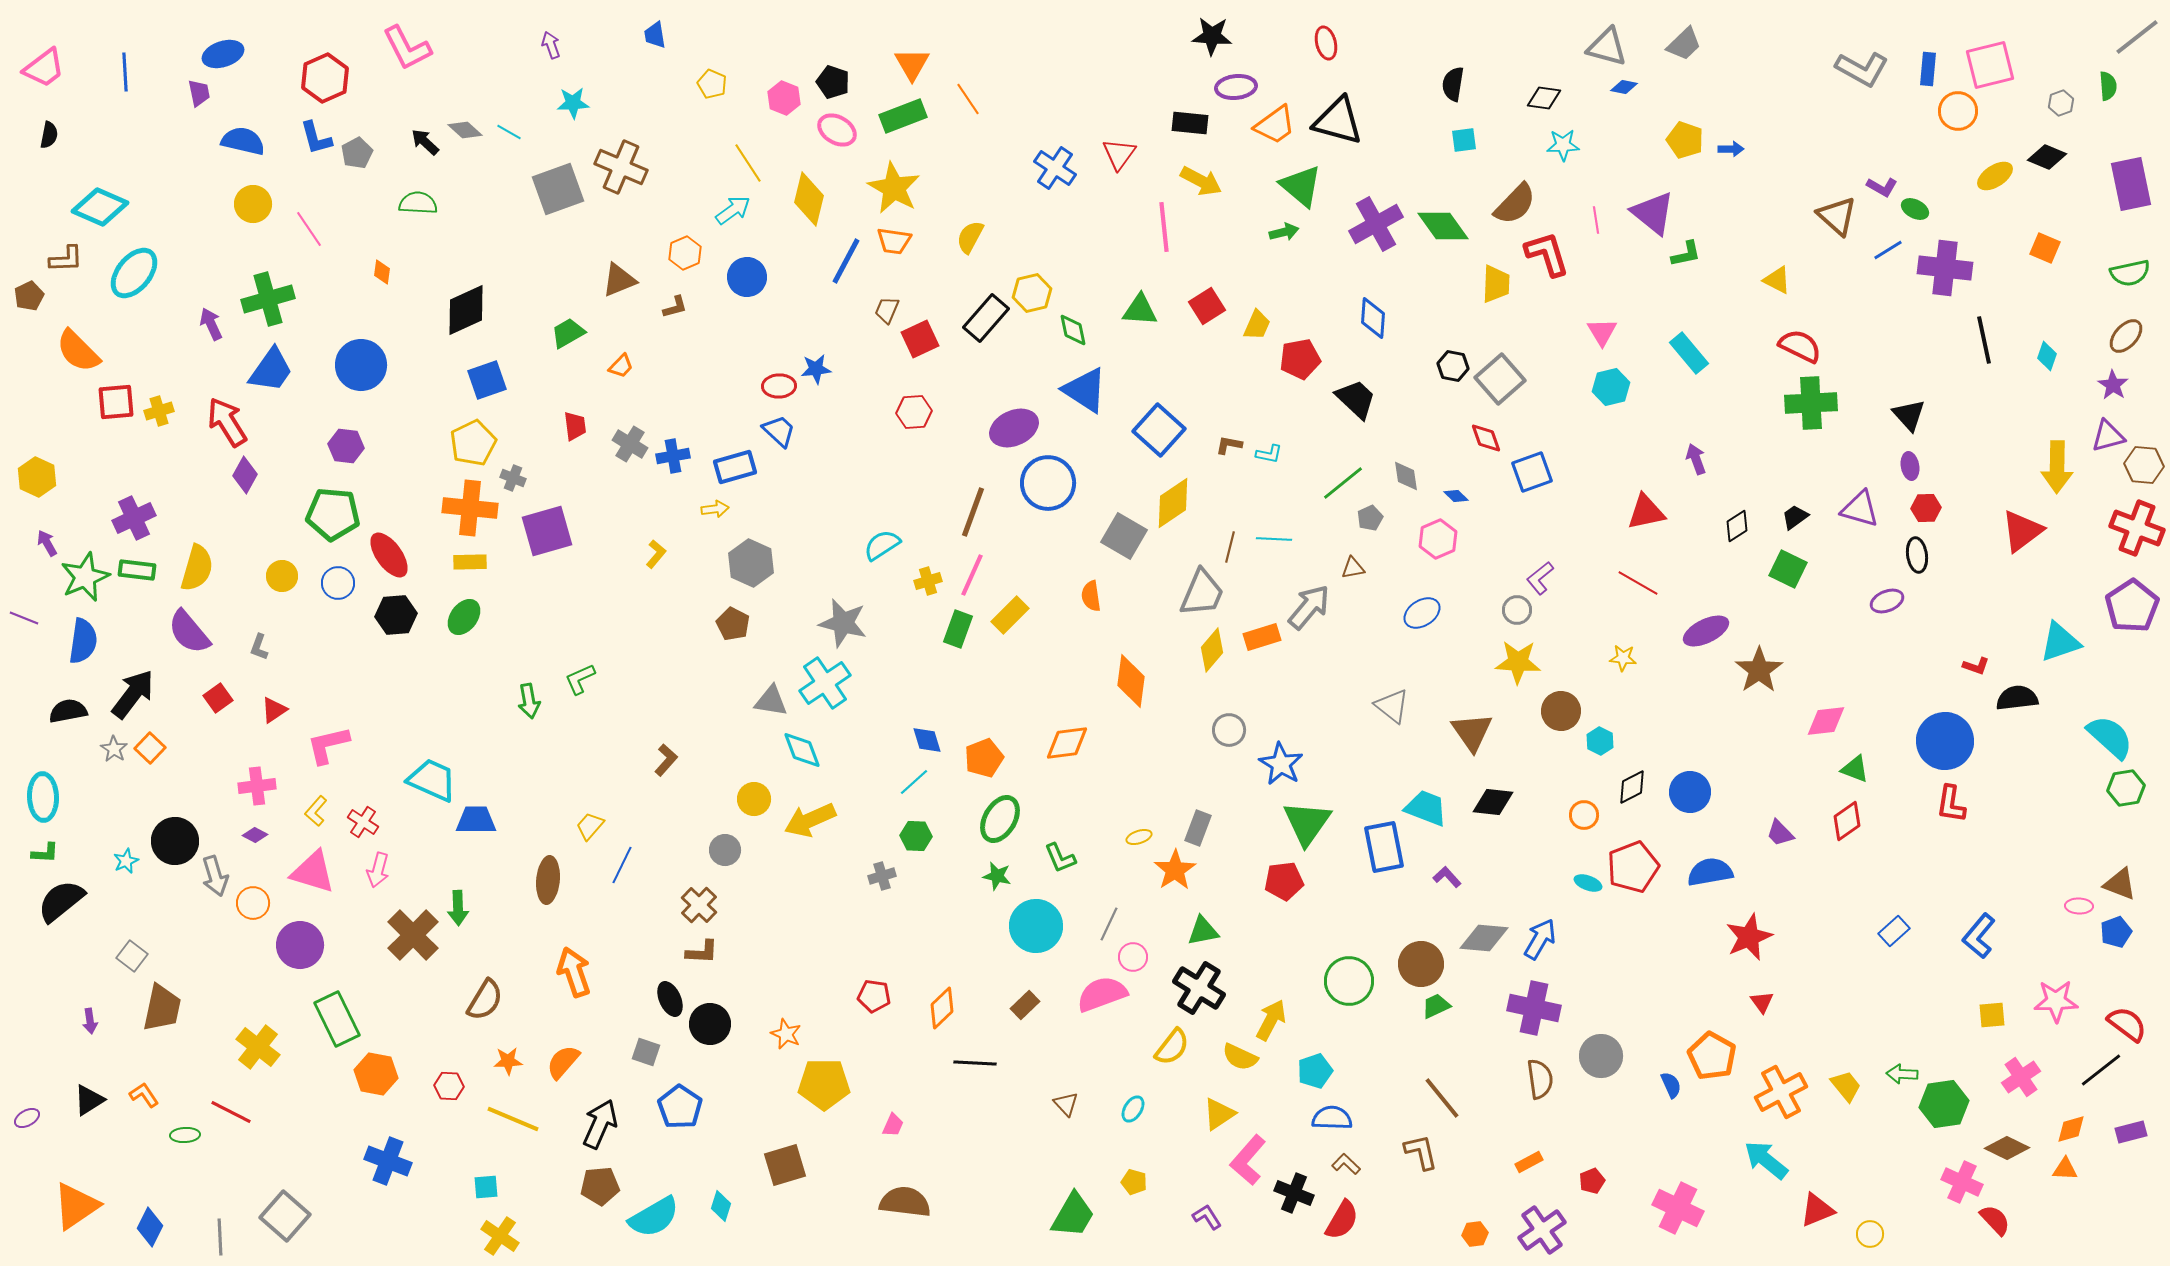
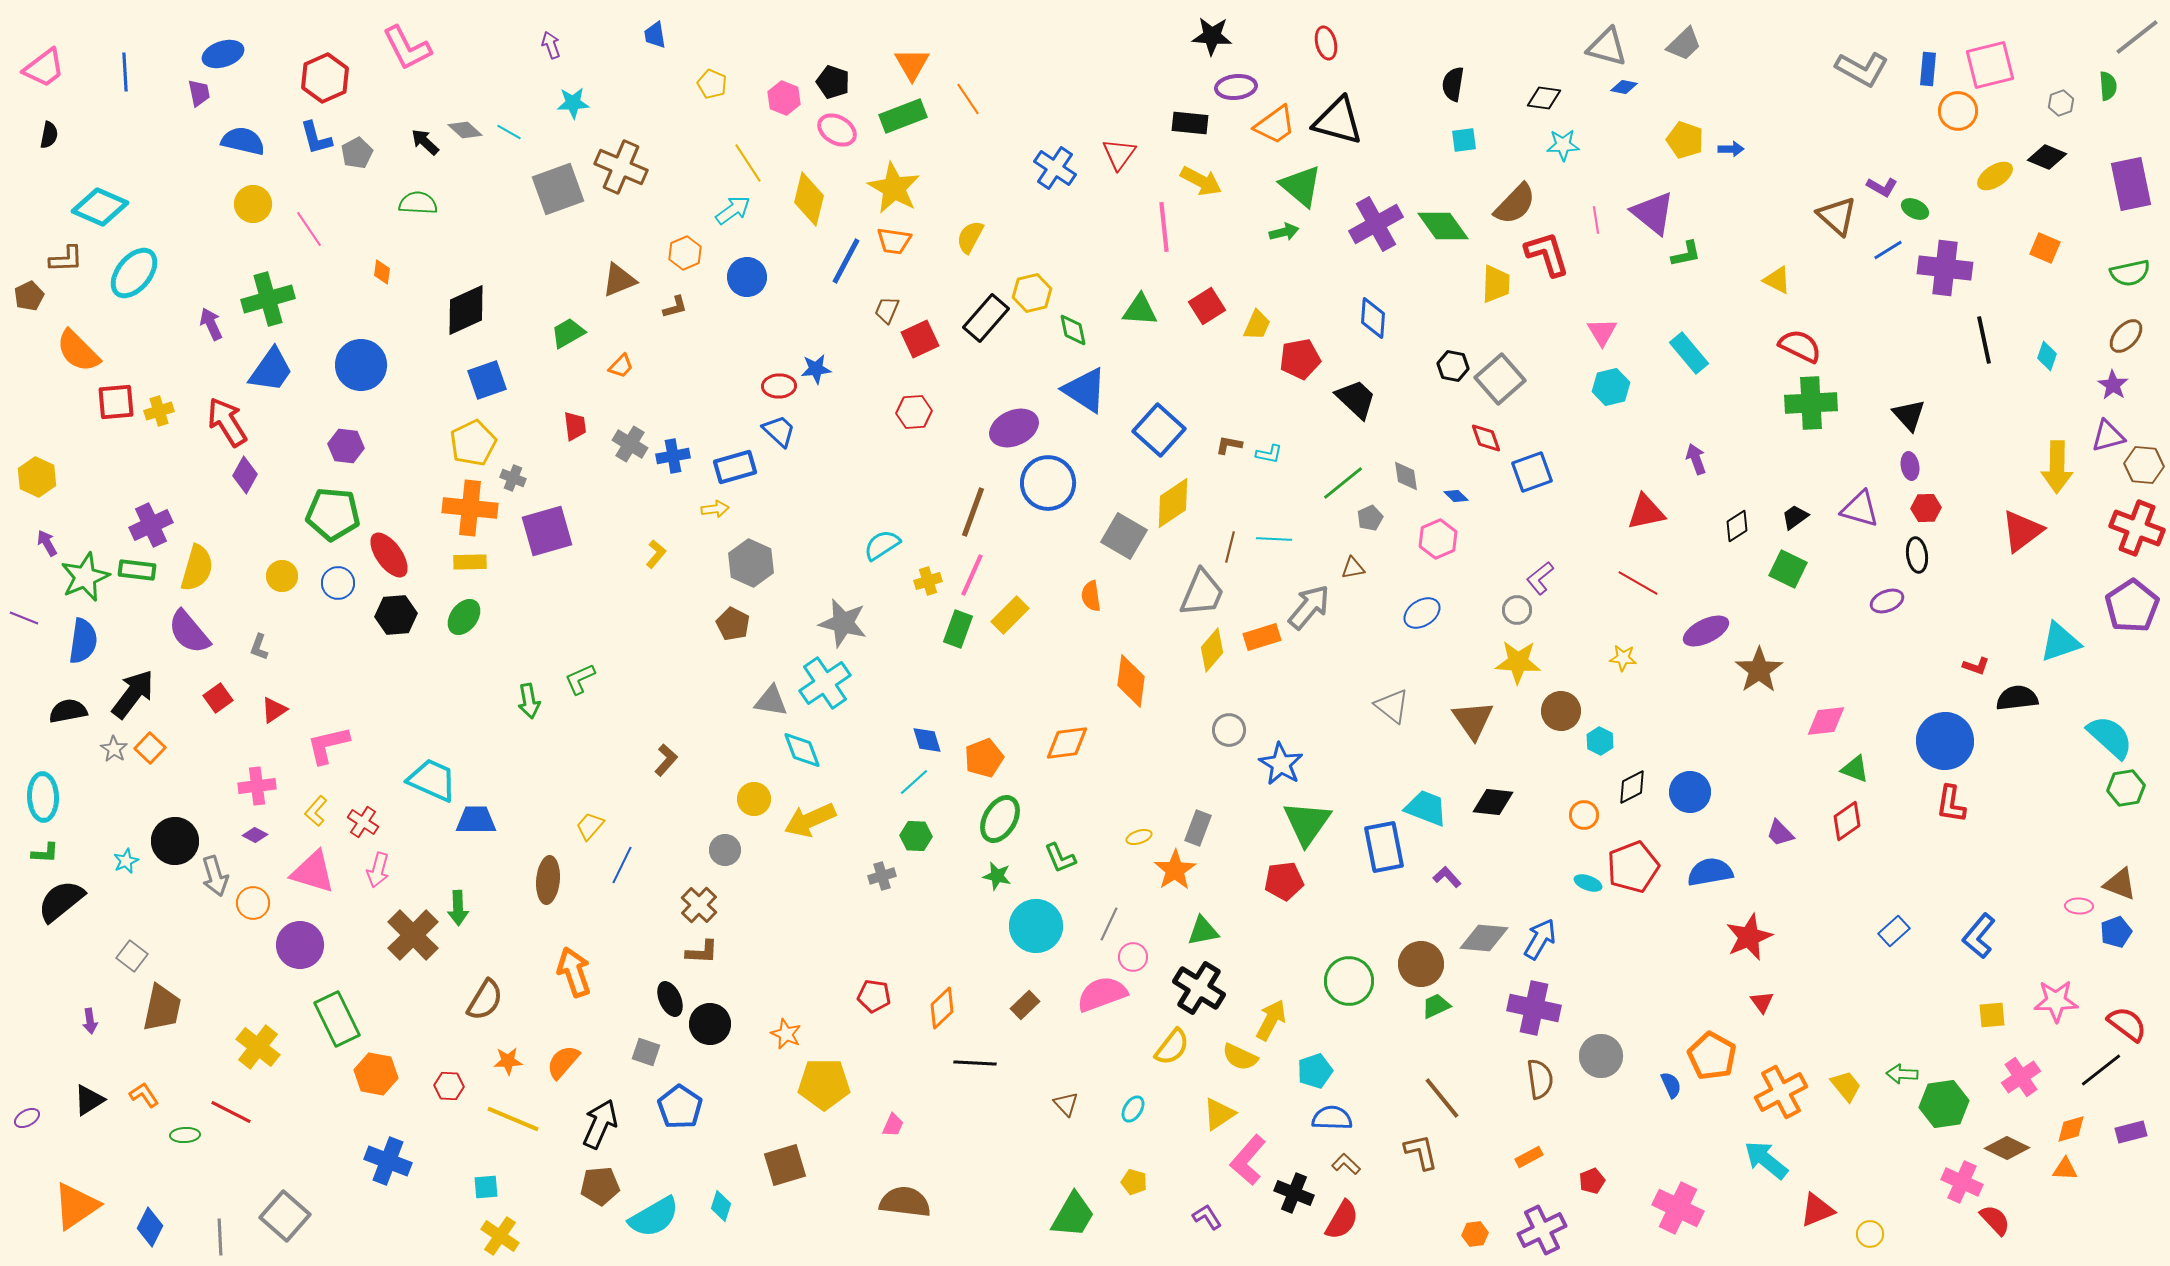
purple cross at (134, 518): moved 17 px right, 7 px down
brown triangle at (1472, 732): moved 1 px right, 12 px up
orange rectangle at (1529, 1162): moved 5 px up
purple cross at (1542, 1230): rotated 9 degrees clockwise
